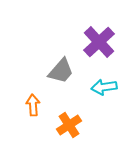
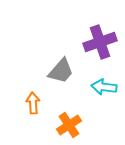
purple cross: moved 1 px right; rotated 24 degrees clockwise
cyan arrow: rotated 15 degrees clockwise
orange arrow: moved 2 px up
